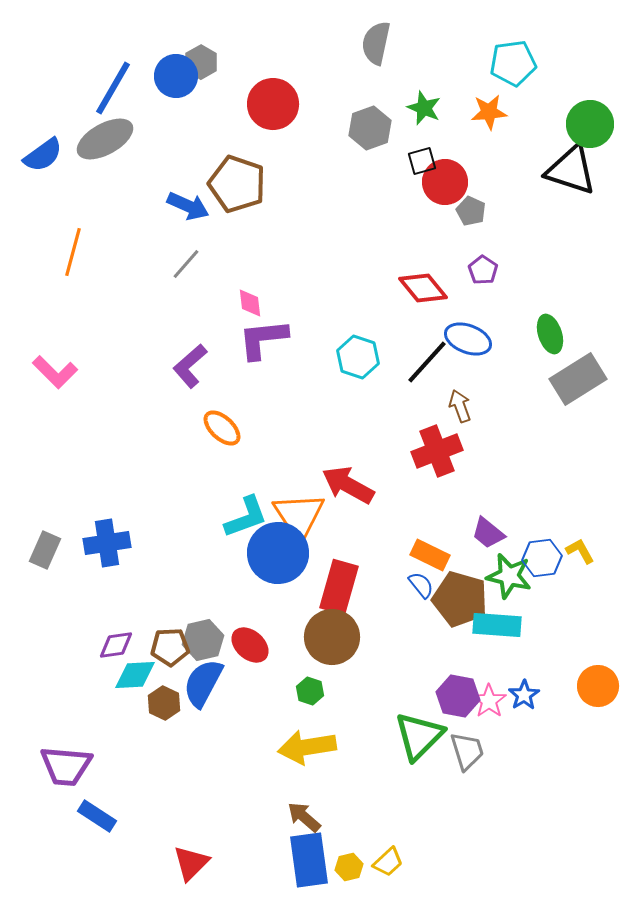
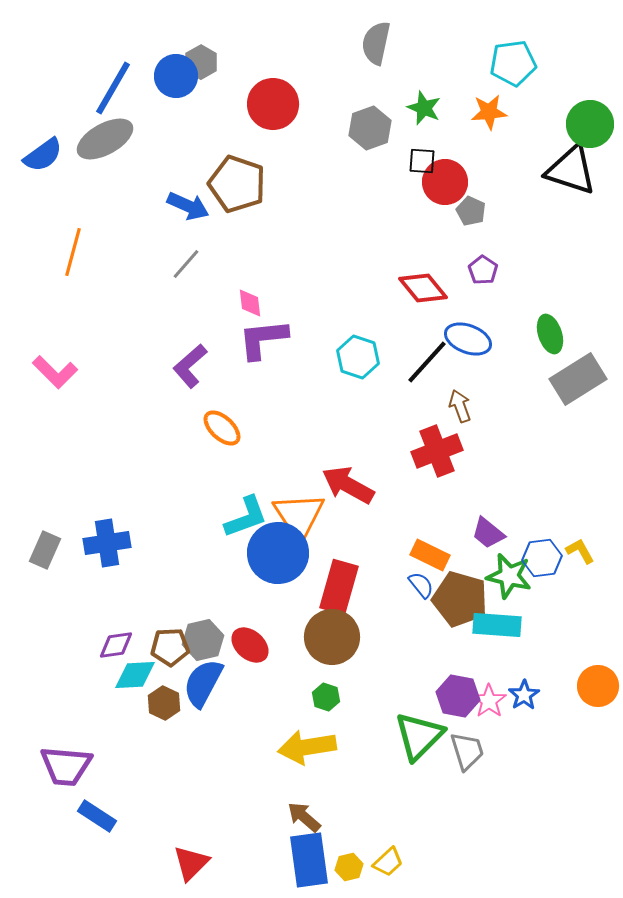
black square at (422, 161): rotated 20 degrees clockwise
green hexagon at (310, 691): moved 16 px right, 6 px down
